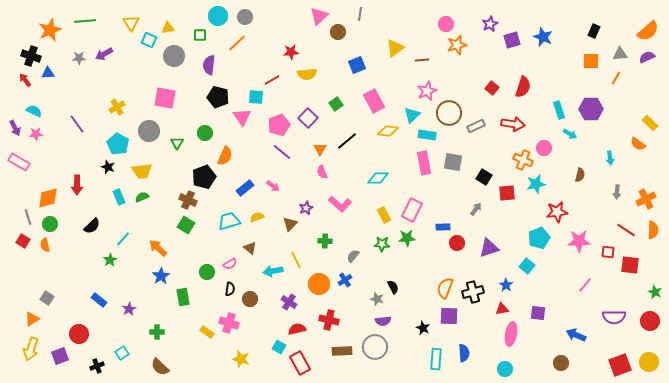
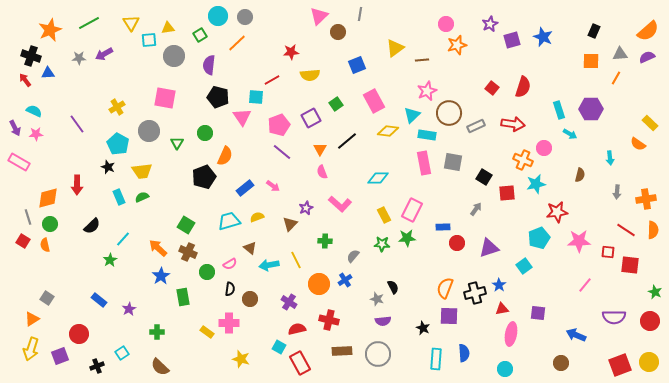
green line at (85, 21): moved 4 px right, 2 px down; rotated 25 degrees counterclockwise
green square at (200, 35): rotated 32 degrees counterclockwise
cyan square at (149, 40): rotated 28 degrees counterclockwise
yellow semicircle at (307, 74): moved 3 px right, 1 px down
purple square at (308, 118): moved 3 px right; rotated 18 degrees clockwise
orange cross at (646, 199): rotated 18 degrees clockwise
brown cross at (188, 200): moved 52 px down
cyan square at (527, 266): moved 3 px left; rotated 14 degrees clockwise
cyan arrow at (273, 271): moved 4 px left, 6 px up
blue star at (506, 285): moved 7 px left
black cross at (473, 292): moved 2 px right, 1 px down
pink cross at (229, 323): rotated 18 degrees counterclockwise
gray circle at (375, 347): moved 3 px right, 7 px down
